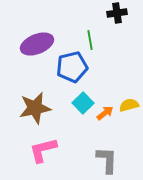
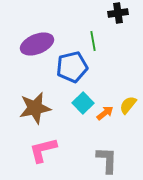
black cross: moved 1 px right
green line: moved 3 px right, 1 px down
yellow semicircle: moved 1 px left; rotated 36 degrees counterclockwise
